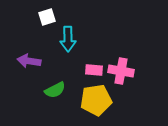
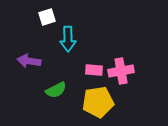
pink cross: rotated 20 degrees counterclockwise
green semicircle: moved 1 px right
yellow pentagon: moved 2 px right, 2 px down
